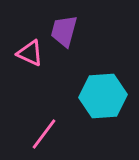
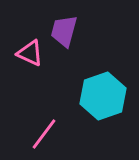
cyan hexagon: rotated 15 degrees counterclockwise
